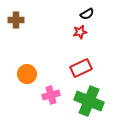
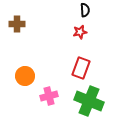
black semicircle: moved 2 px left, 4 px up; rotated 64 degrees counterclockwise
brown cross: moved 1 px right, 4 px down
red rectangle: rotated 45 degrees counterclockwise
orange circle: moved 2 px left, 2 px down
pink cross: moved 2 px left, 1 px down
